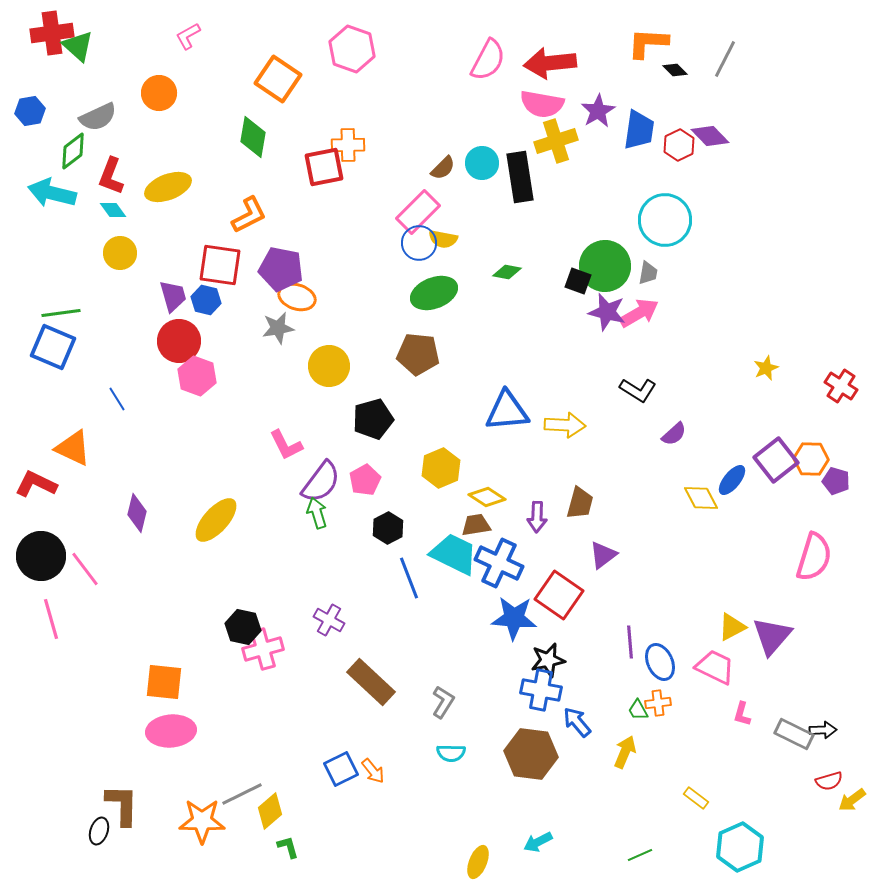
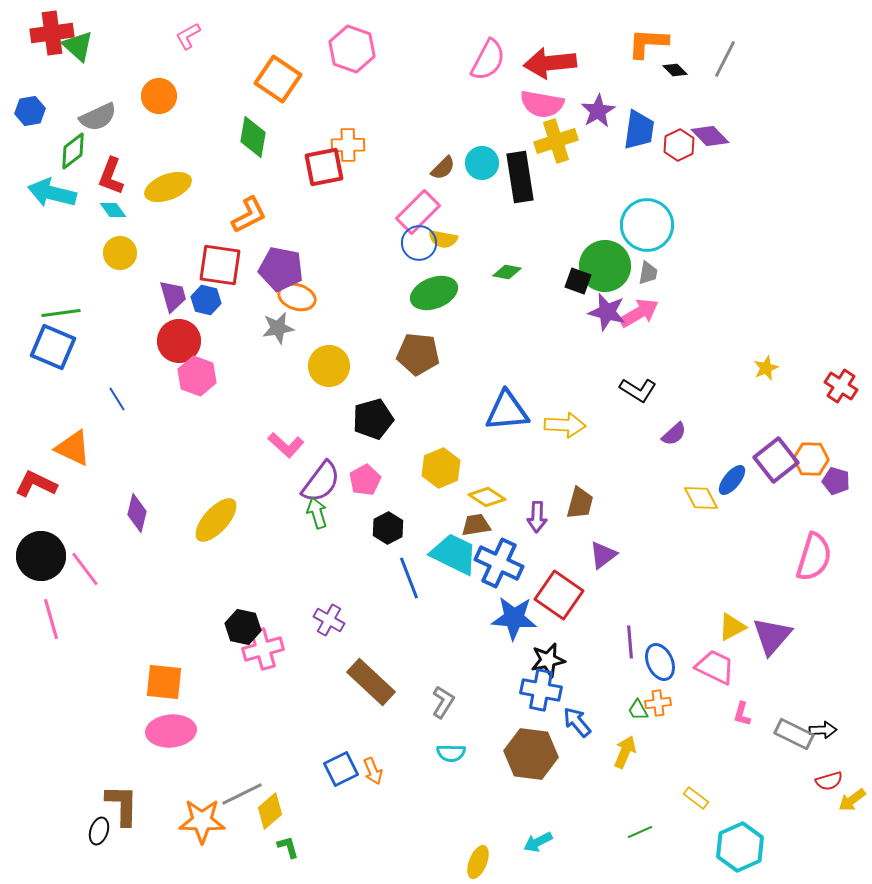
orange circle at (159, 93): moved 3 px down
cyan circle at (665, 220): moved 18 px left, 5 px down
pink L-shape at (286, 445): rotated 21 degrees counterclockwise
orange arrow at (373, 771): rotated 16 degrees clockwise
green line at (640, 855): moved 23 px up
